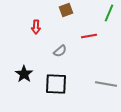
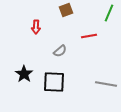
black square: moved 2 px left, 2 px up
